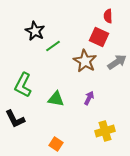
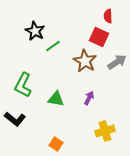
black L-shape: rotated 25 degrees counterclockwise
